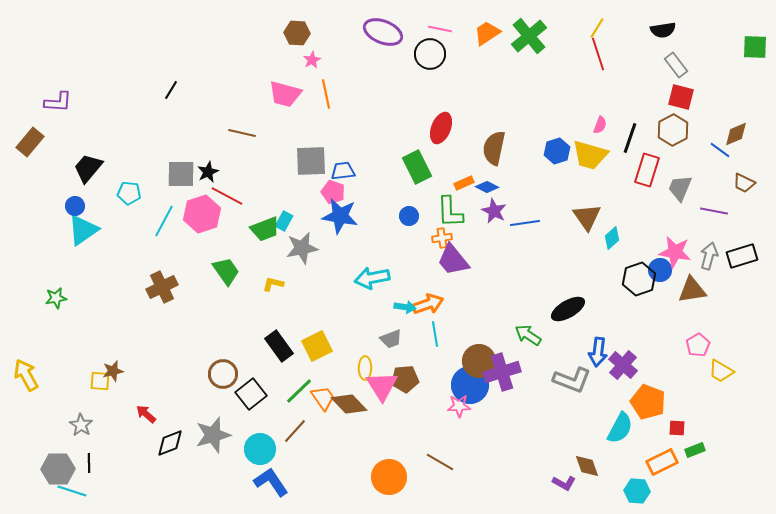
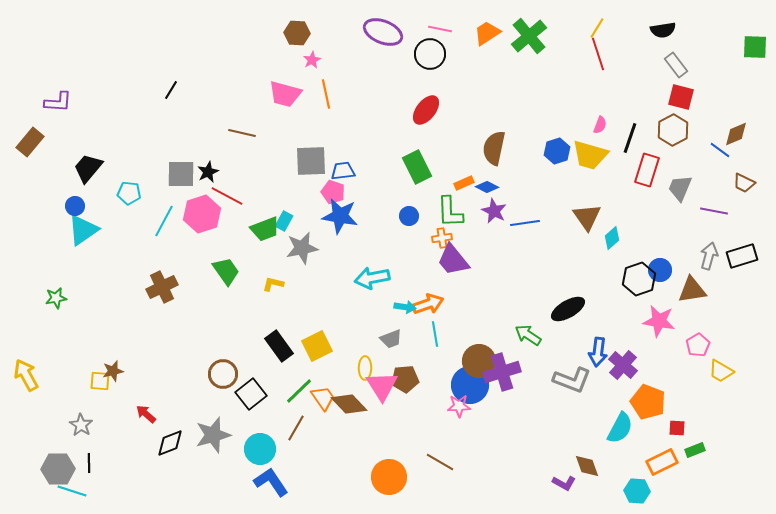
red ellipse at (441, 128): moved 15 px left, 18 px up; rotated 16 degrees clockwise
pink star at (675, 252): moved 16 px left, 69 px down
brown line at (295, 431): moved 1 px right, 3 px up; rotated 12 degrees counterclockwise
